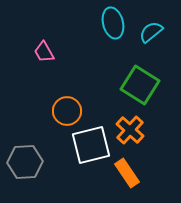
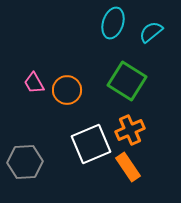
cyan ellipse: rotated 32 degrees clockwise
pink trapezoid: moved 10 px left, 31 px down
green square: moved 13 px left, 4 px up
orange circle: moved 21 px up
orange cross: rotated 24 degrees clockwise
white square: moved 1 px up; rotated 9 degrees counterclockwise
orange rectangle: moved 1 px right, 6 px up
